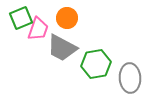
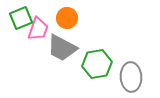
green hexagon: moved 1 px right
gray ellipse: moved 1 px right, 1 px up
